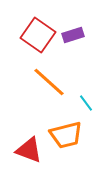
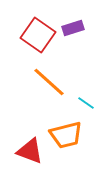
purple rectangle: moved 7 px up
cyan line: rotated 18 degrees counterclockwise
red triangle: moved 1 px right, 1 px down
